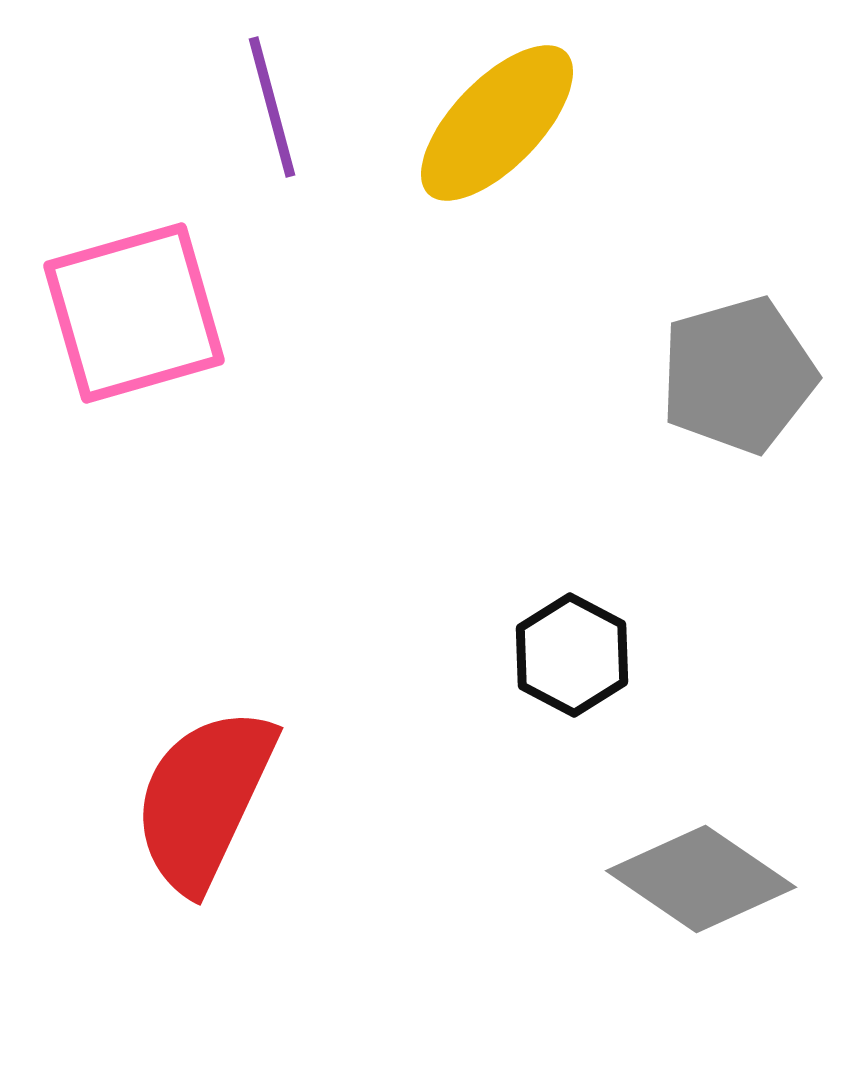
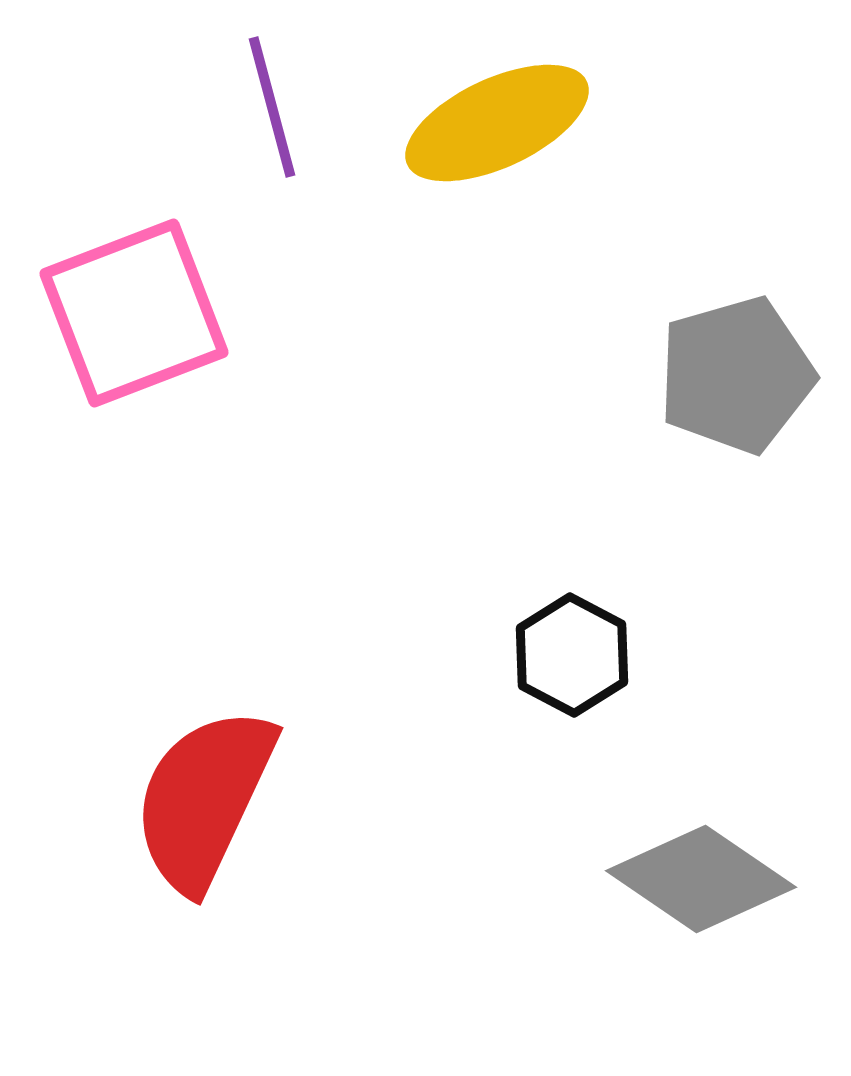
yellow ellipse: rotated 21 degrees clockwise
pink square: rotated 5 degrees counterclockwise
gray pentagon: moved 2 px left
